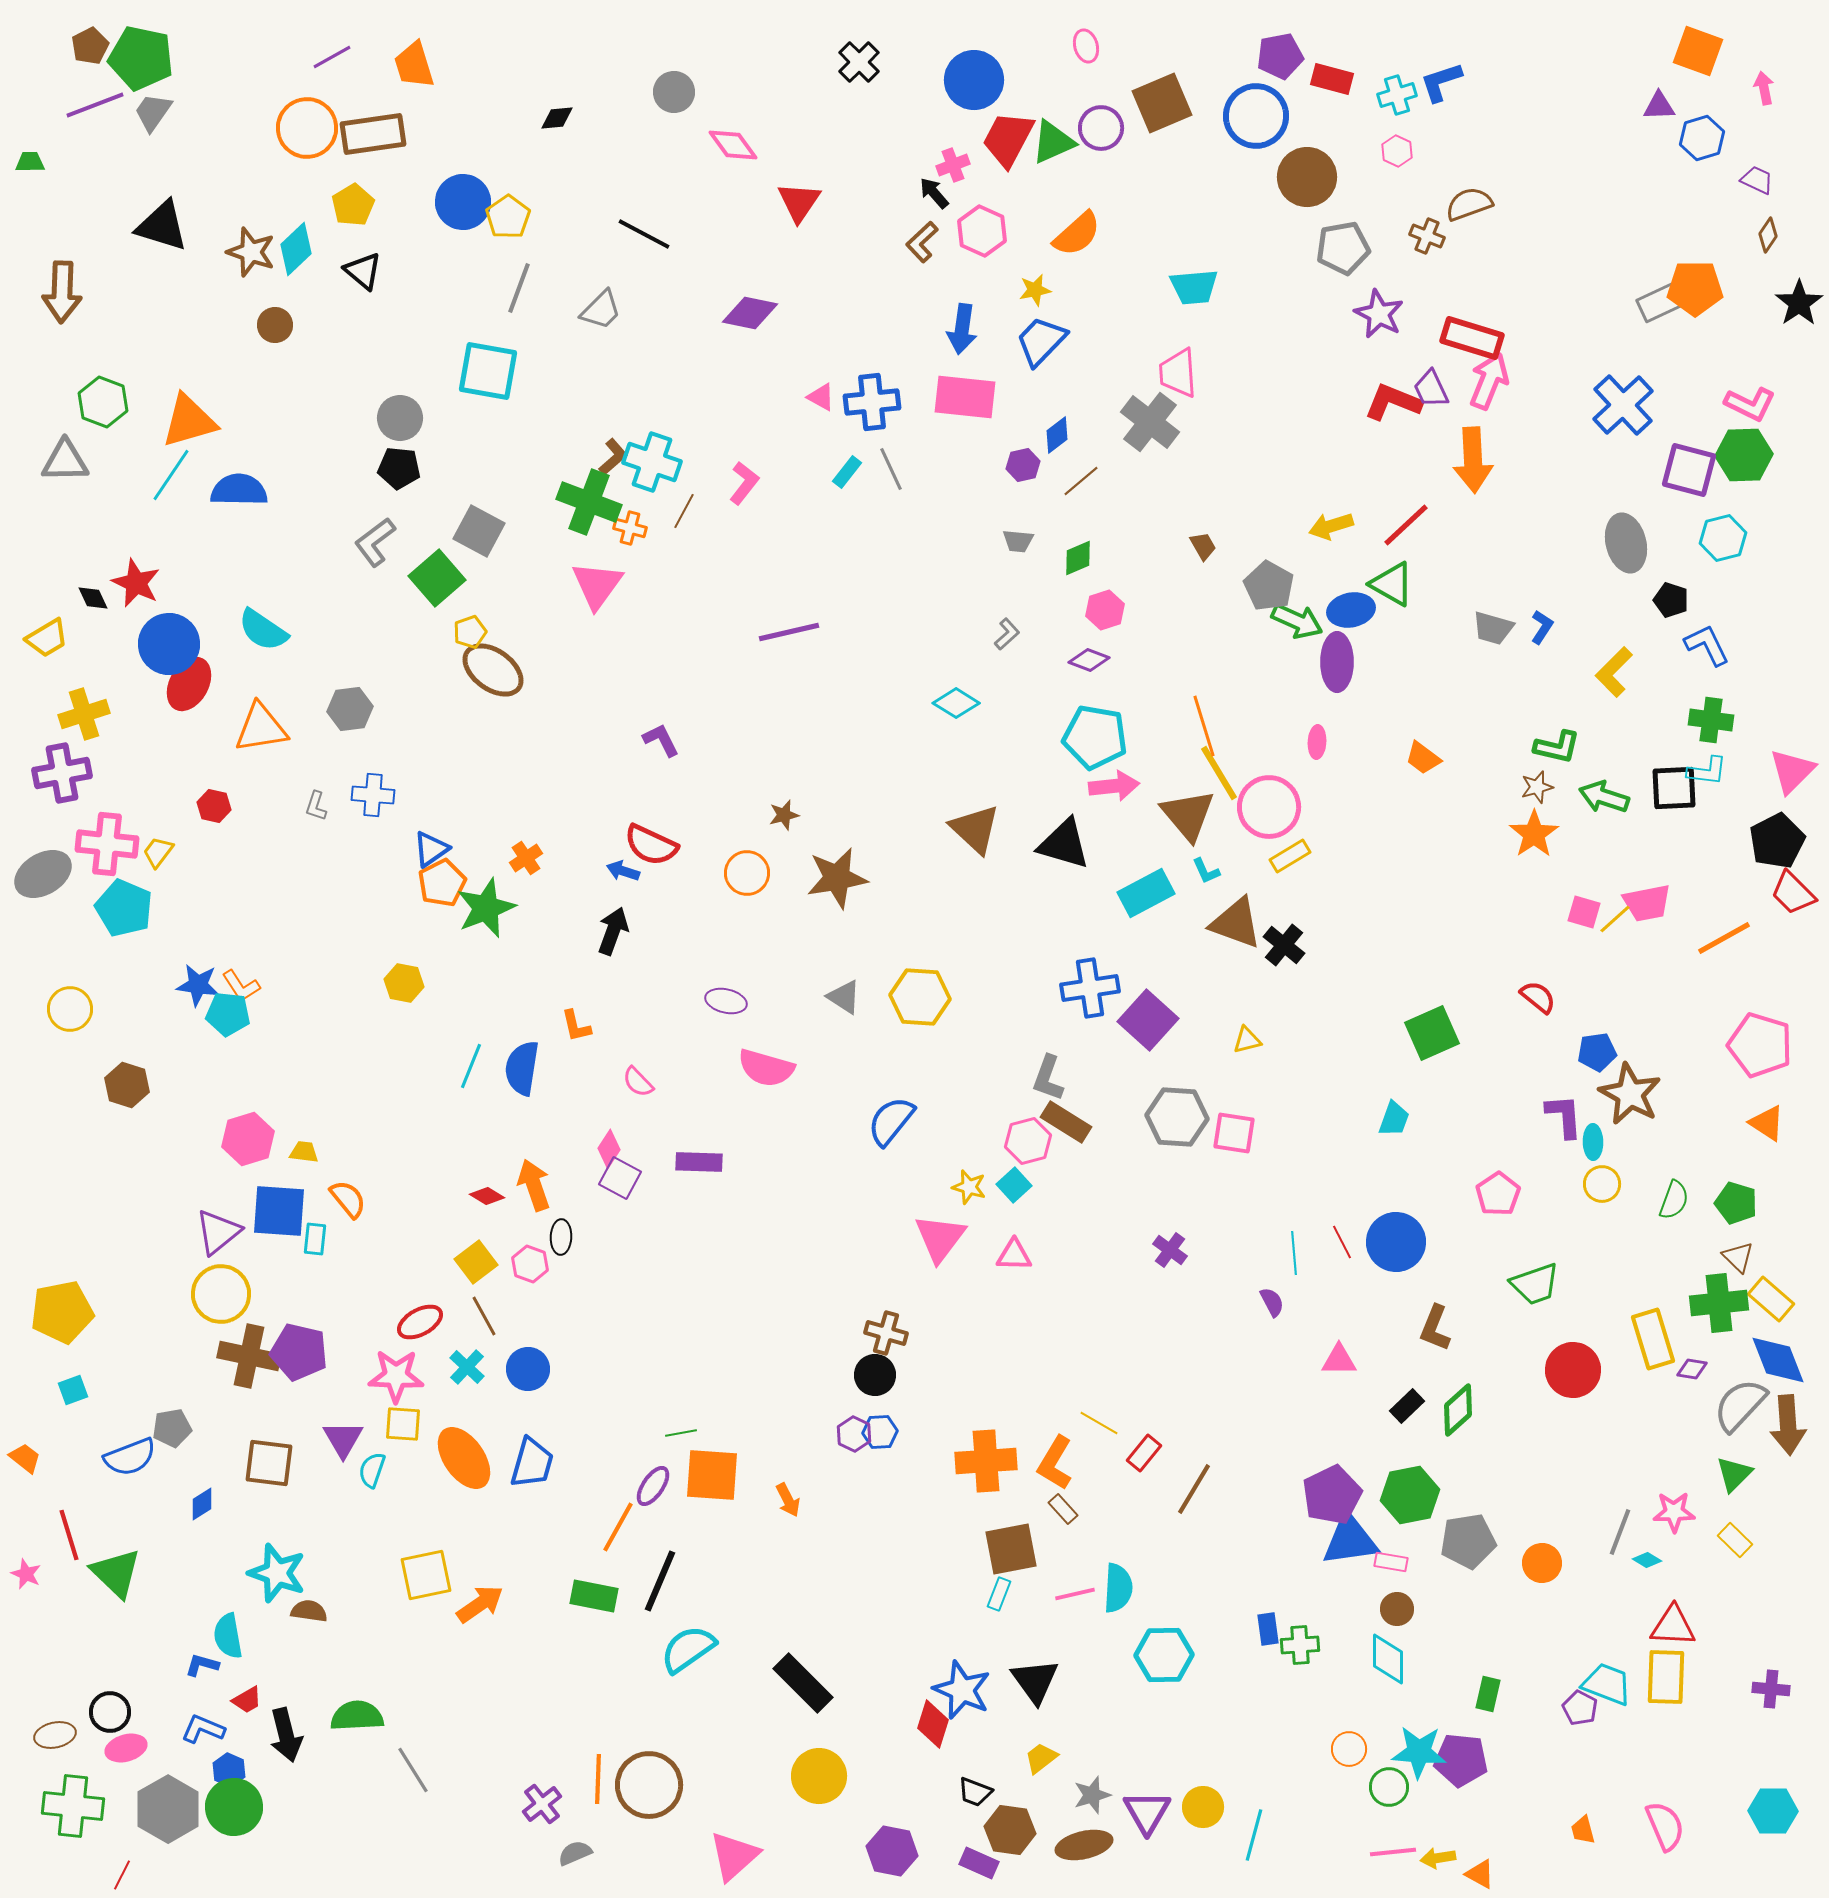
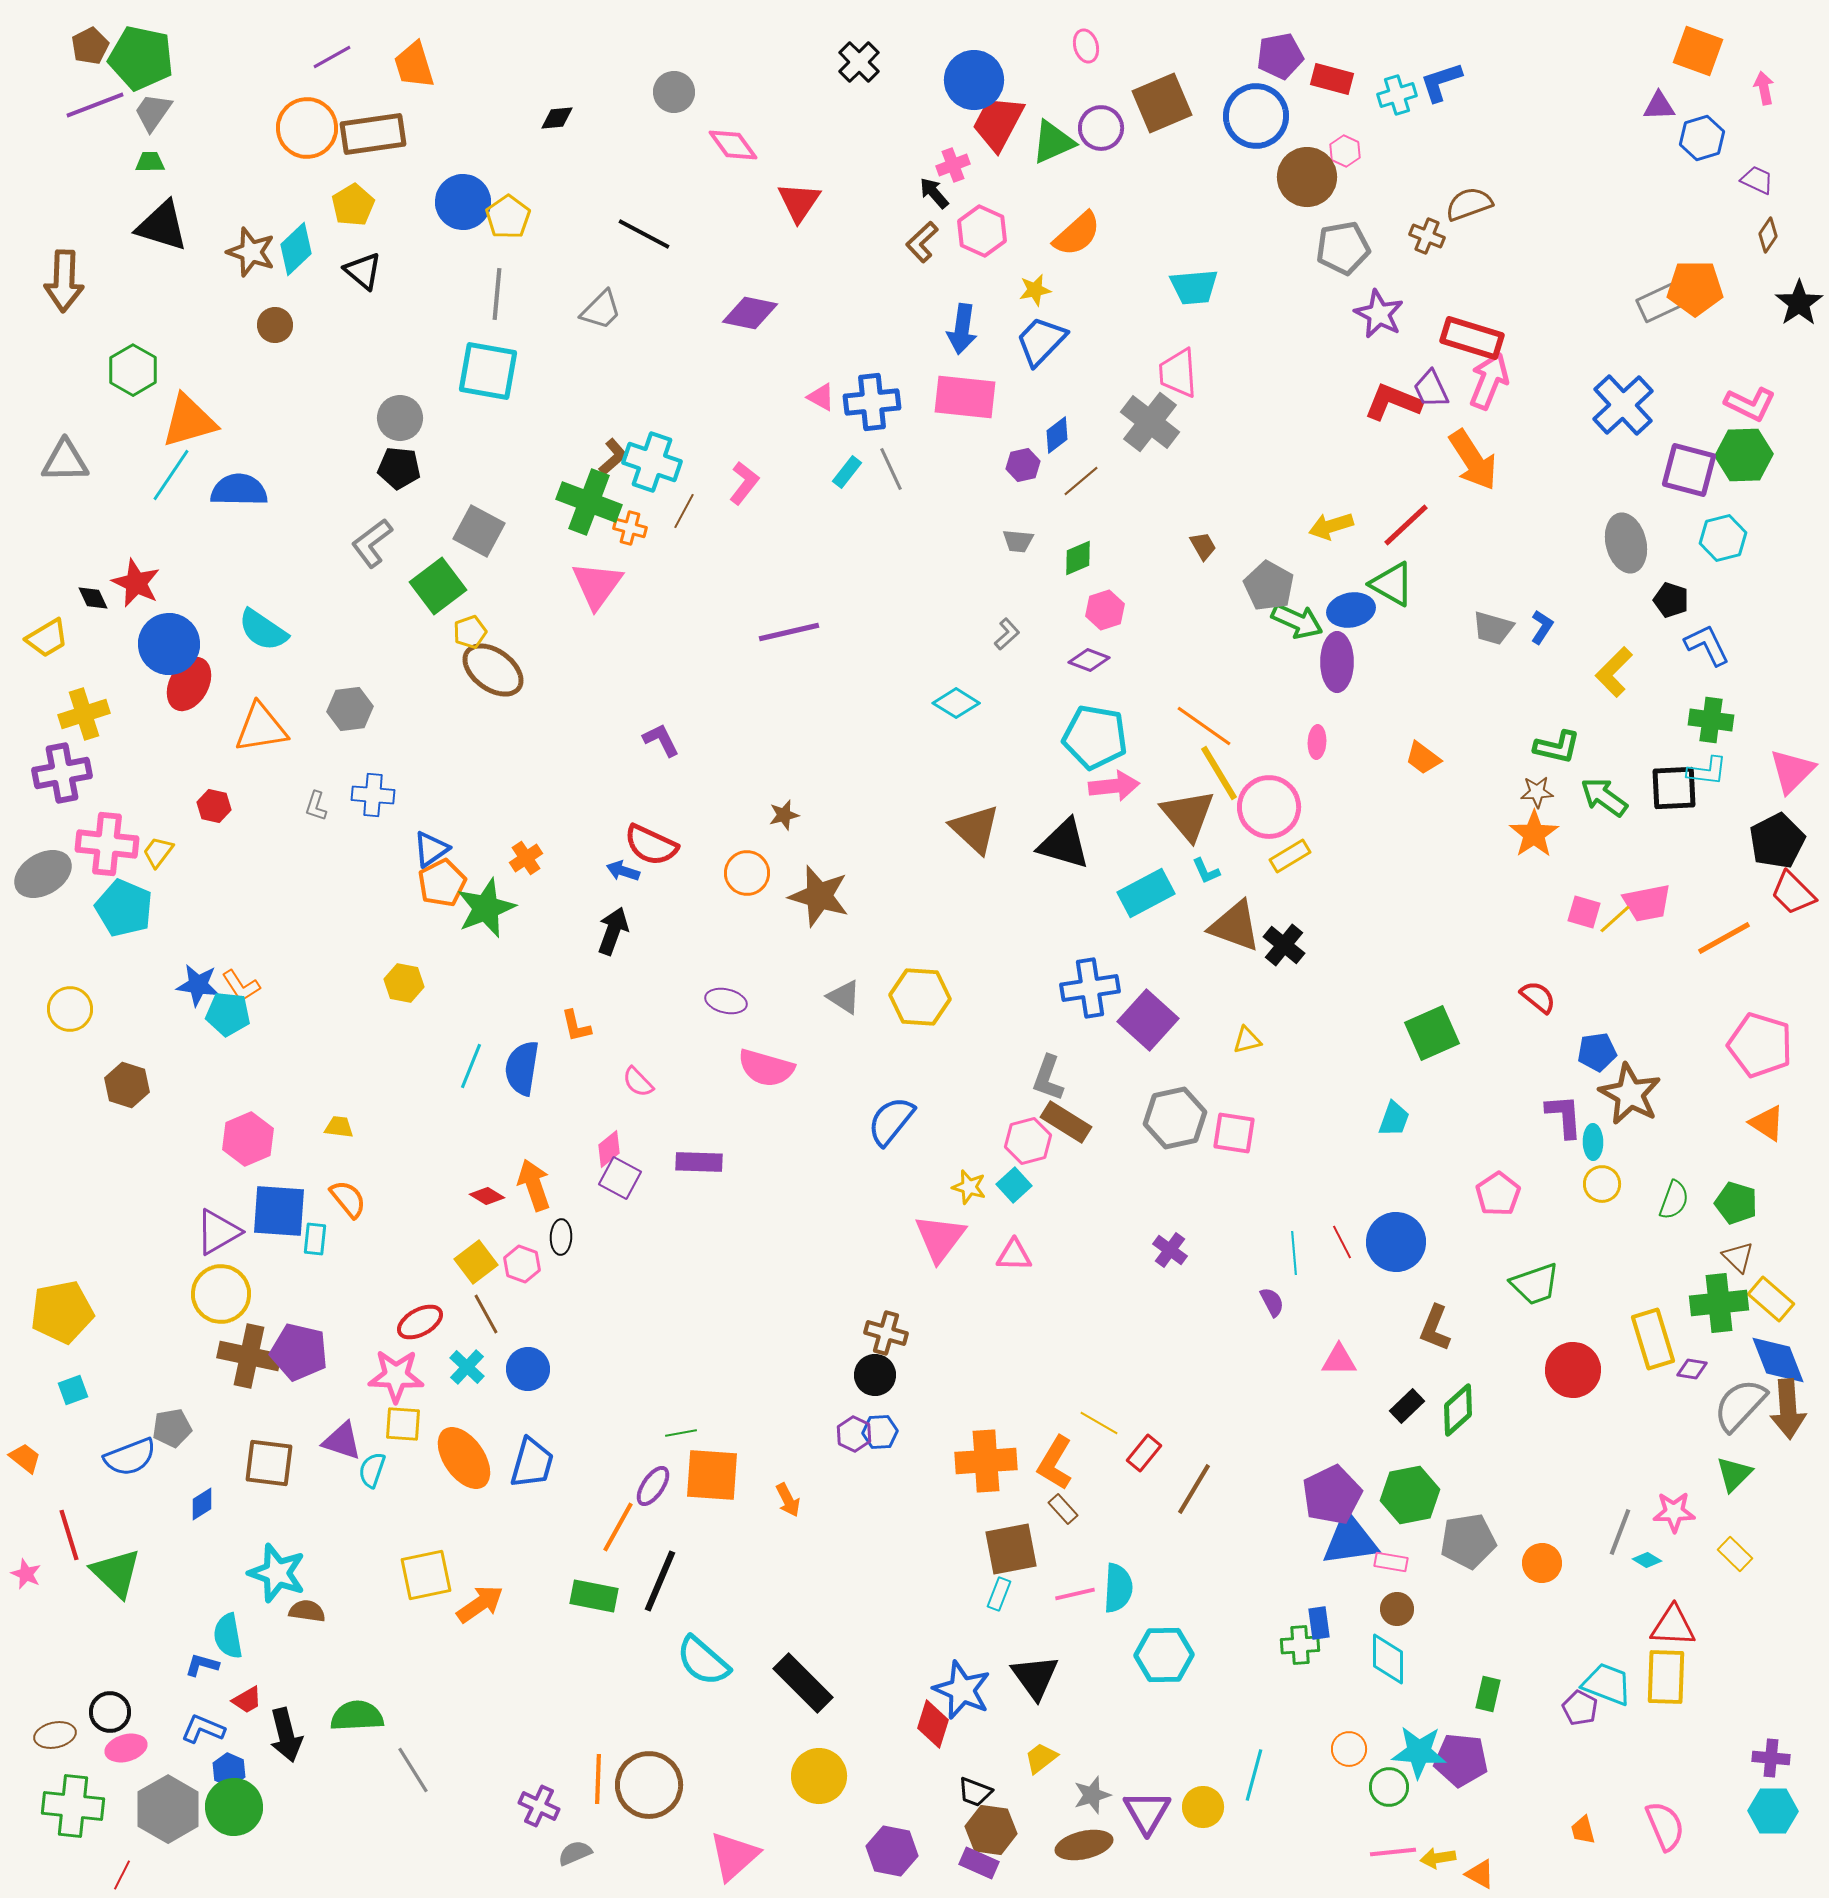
red trapezoid at (1008, 139): moved 10 px left, 16 px up
pink hexagon at (1397, 151): moved 52 px left
green trapezoid at (30, 162): moved 120 px right
gray line at (519, 288): moved 22 px left, 6 px down; rotated 15 degrees counterclockwise
brown arrow at (62, 292): moved 2 px right, 11 px up
green hexagon at (103, 402): moved 30 px right, 32 px up; rotated 9 degrees clockwise
orange arrow at (1473, 460): rotated 30 degrees counterclockwise
gray L-shape at (375, 542): moved 3 px left, 1 px down
green square at (437, 578): moved 1 px right, 8 px down; rotated 4 degrees clockwise
orange line at (1204, 726): rotated 38 degrees counterclockwise
brown star at (1537, 787): moved 5 px down; rotated 12 degrees clockwise
green arrow at (1604, 797): rotated 18 degrees clockwise
brown star at (837, 878): moved 18 px left, 18 px down; rotated 26 degrees clockwise
brown triangle at (1236, 923): moved 1 px left, 3 px down
gray hexagon at (1177, 1117): moved 2 px left, 1 px down; rotated 16 degrees counterclockwise
pink hexagon at (248, 1139): rotated 6 degrees counterclockwise
pink diamond at (609, 1149): rotated 18 degrees clockwise
yellow trapezoid at (304, 1152): moved 35 px right, 25 px up
purple triangle at (218, 1232): rotated 9 degrees clockwise
pink hexagon at (530, 1264): moved 8 px left
brown line at (484, 1316): moved 2 px right, 2 px up
brown arrow at (1788, 1425): moved 16 px up
purple triangle at (343, 1439): moved 1 px left, 2 px down; rotated 42 degrees counterclockwise
yellow rectangle at (1735, 1540): moved 14 px down
brown semicircle at (309, 1611): moved 2 px left
blue rectangle at (1268, 1629): moved 51 px right, 6 px up
cyan semicircle at (688, 1649): moved 15 px right, 12 px down; rotated 104 degrees counterclockwise
black triangle at (1035, 1681): moved 4 px up
purple cross at (1771, 1689): moved 69 px down
purple cross at (542, 1804): moved 3 px left, 2 px down; rotated 27 degrees counterclockwise
brown hexagon at (1010, 1830): moved 19 px left
cyan line at (1254, 1835): moved 60 px up
